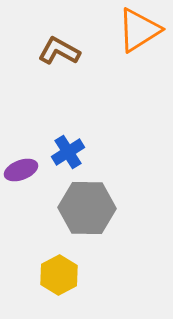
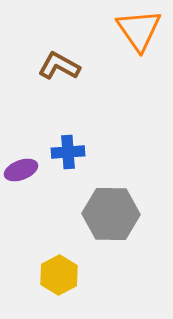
orange triangle: rotated 33 degrees counterclockwise
brown L-shape: moved 15 px down
blue cross: rotated 28 degrees clockwise
gray hexagon: moved 24 px right, 6 px down
